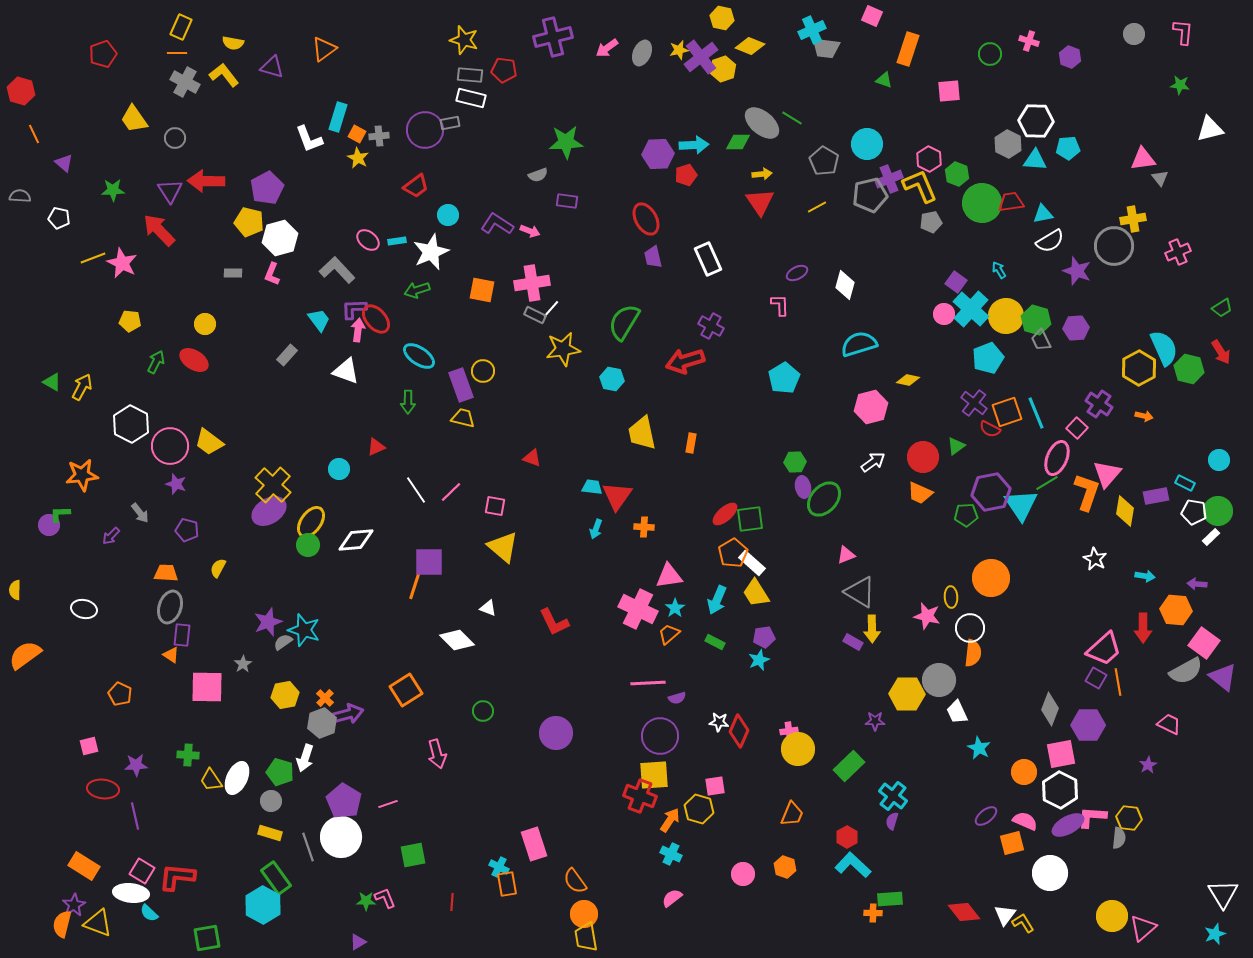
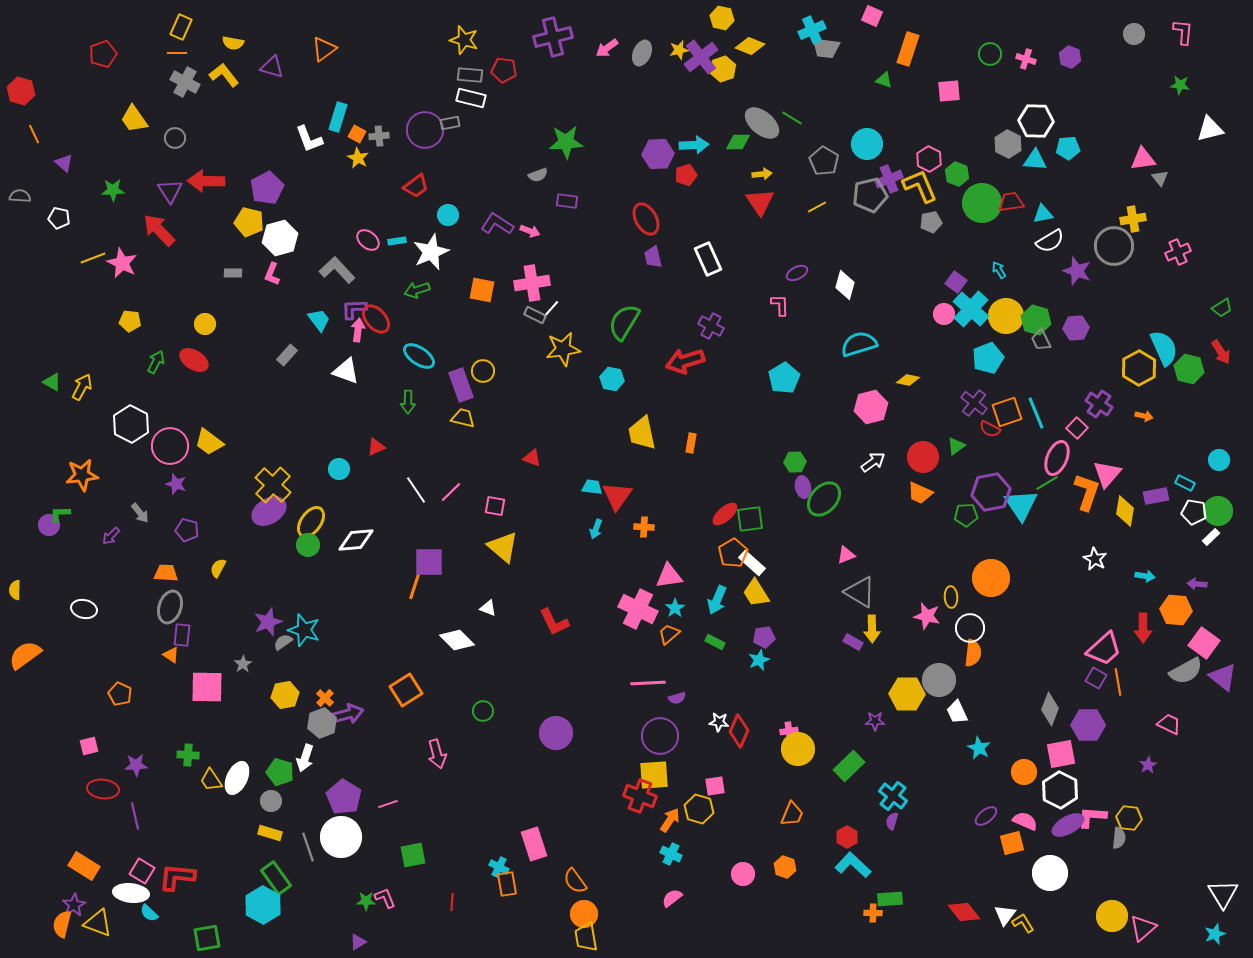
pink cross at (1029, 41): moved 3 px left, 18 px down
purple pentagon at (344, 801): moved 4 px up
